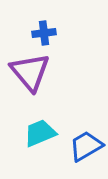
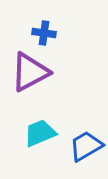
blue cross: rotated 15 degrees clockwise
purple triangle: rotated 42 degrees clockwise
